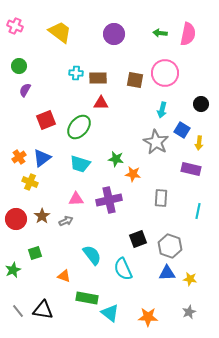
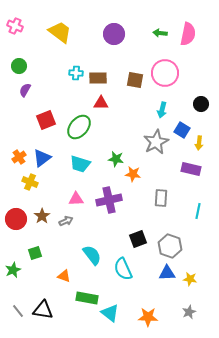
gray star at (156, 142): rotated 15 degrees clockwise
